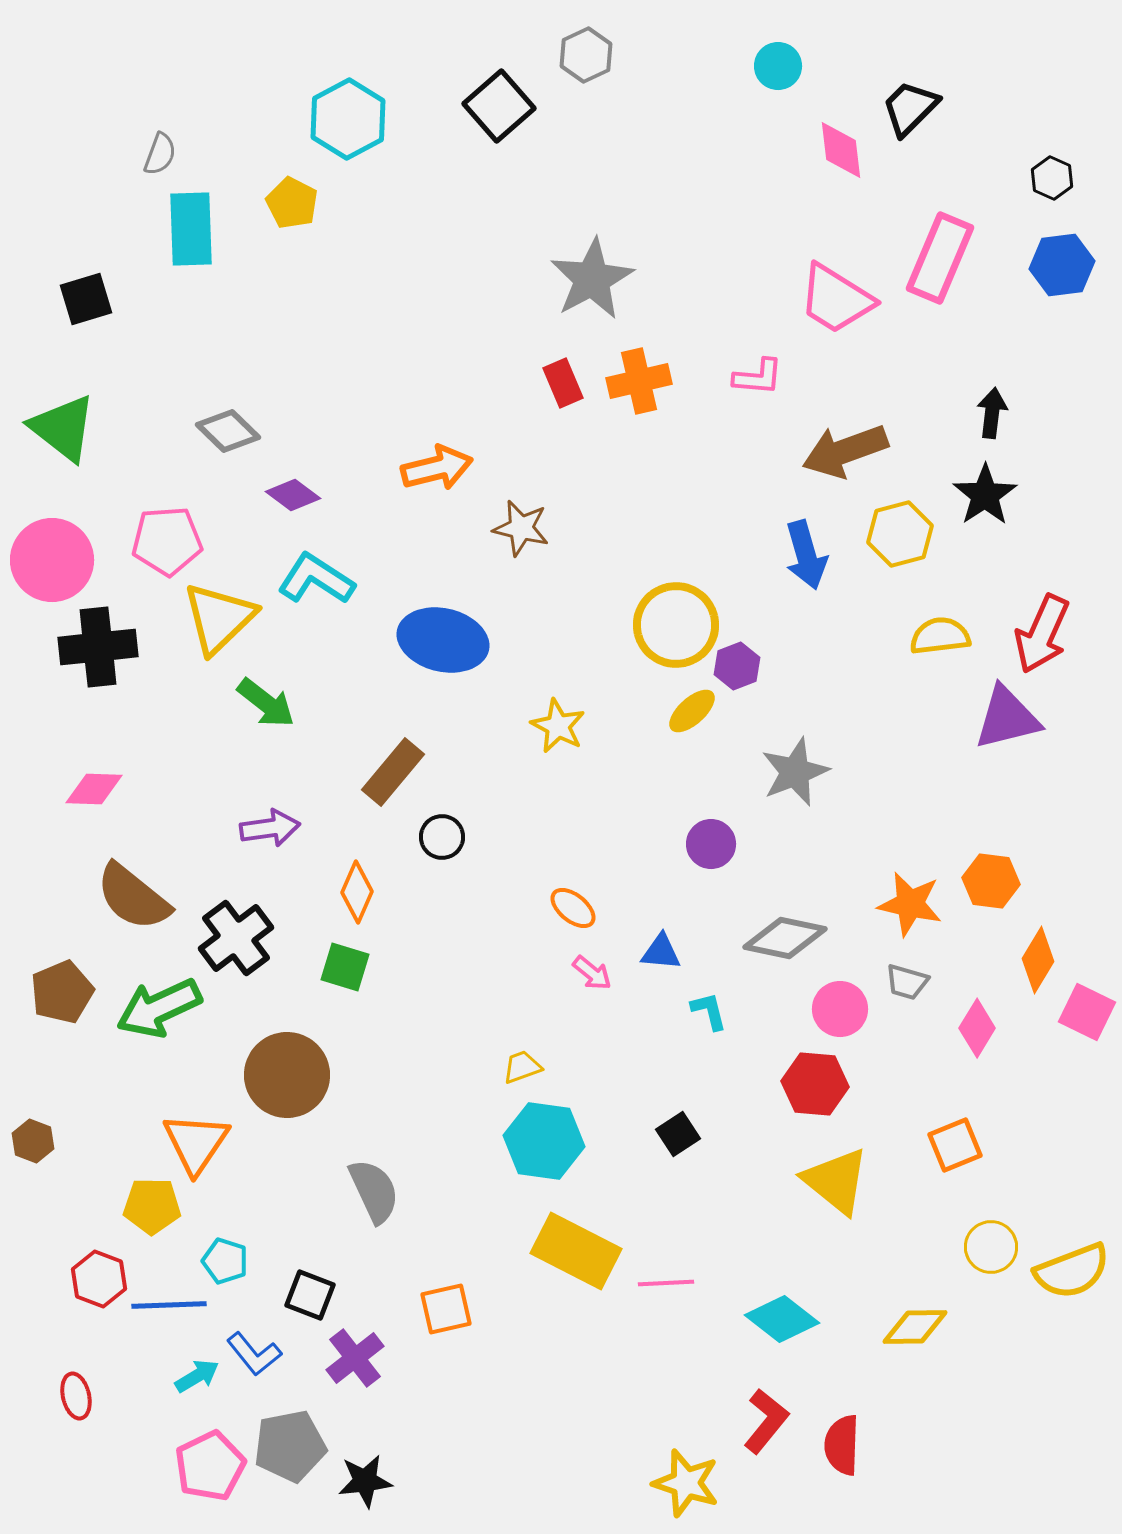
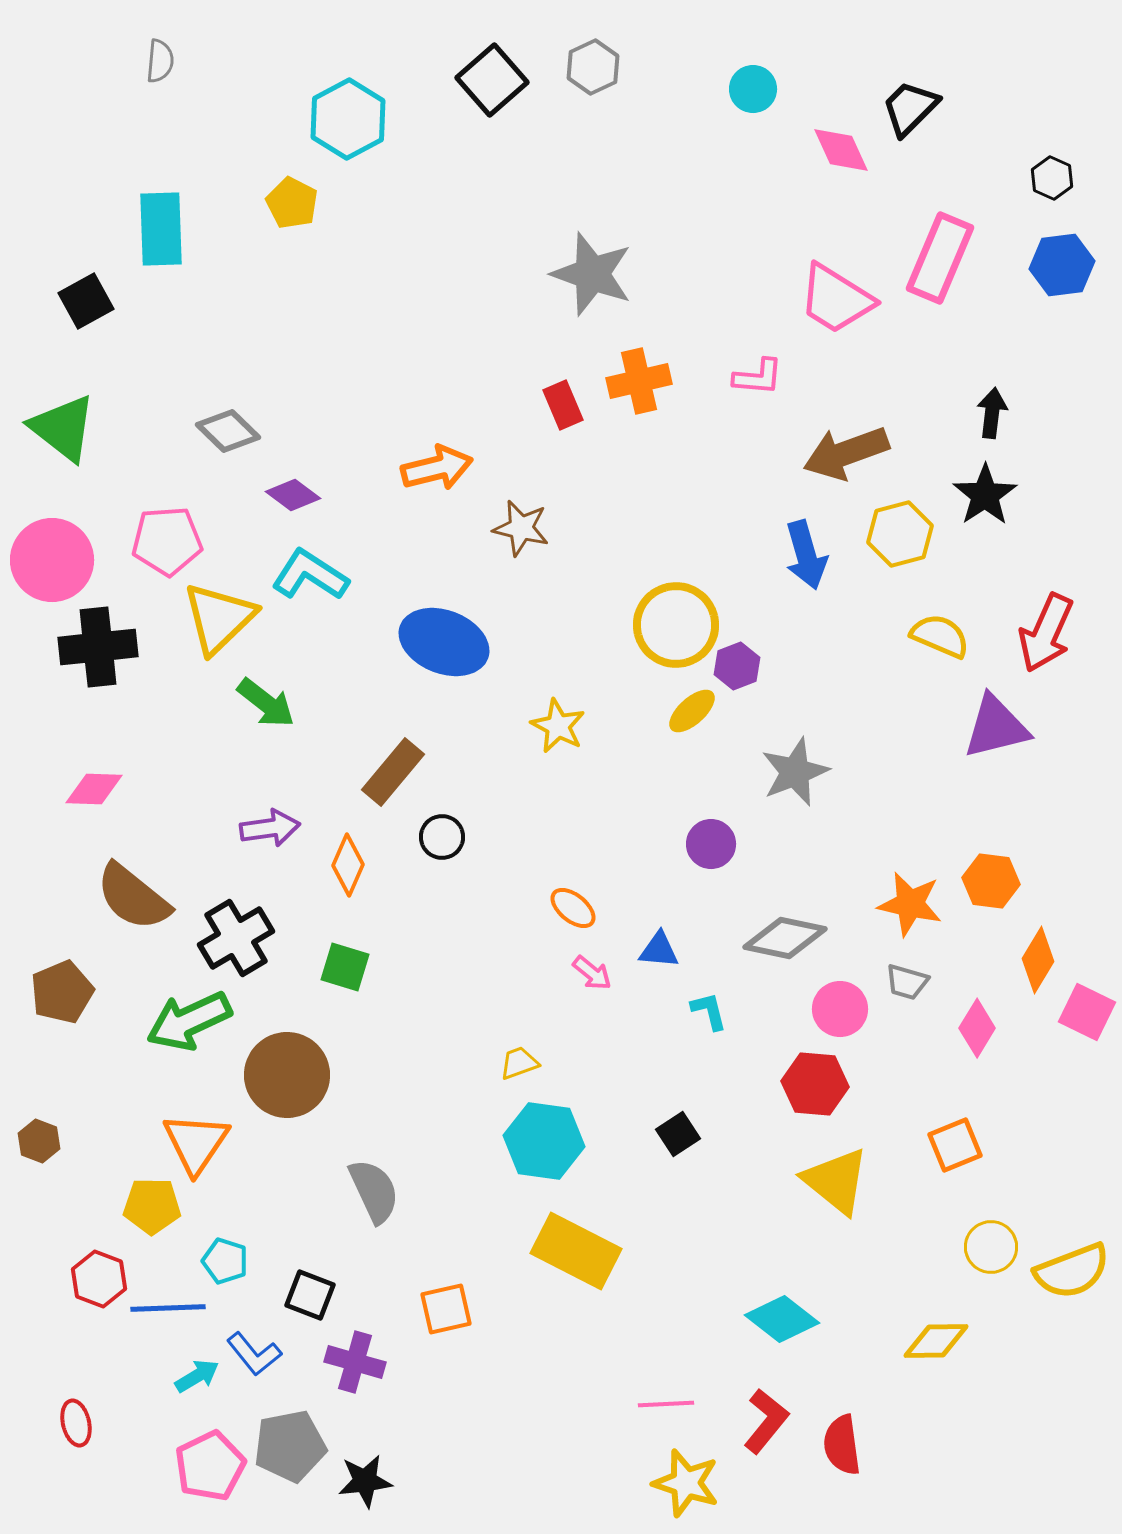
gray hexagon at (586, 55): moved 7 px right, 12 px down
cyan circle at (778, 66): moved 25 px left, 23 px down
black square at (499, 106): moved 7 px left, 26 px up
pink diamond at (841, 150): rotated 18 degrees counterclockwise
gray semicircle at (160, 154): moved 93 px up; rotated 15 degrees counterclockwise
cyan rectangle at (191, 229): moved 30 px left
gray star at (592, 279): moved 5 px up; rotated 24 degrees counterclockwise
black square at (86, 299): moved 2 px down; rotated 12 degrees counterclockwise
red rectangle at (563, 383): moved 22 px down
brown arrow at (845, 451): moved 1 px right, 2 px down
cyan L-shape at (316, 579): moved 6 px left, 4 px up
red arrow at (1042, 634): moved 4 px right, 1 px up
yellow semicircle at (940, 636): rotated 30 degrees clockwise
blue ellipse at (443, 640): moved 1 px right, 2 px down; rotated 8 degrees clockwise
purple triangle at (1007, 718): moved 11 px left, 9 px down
orange diamond at (357, 892): moved 9 px left, 27 px up
black cross at (236, 938): rotated 6 degrees clockwise
blue triangle at (661, 952): moved 2 px left, 2 px up
green arrow at (159, 1008): moved 30 px right, 13 px down
yellow trapezoid at (522, 1067): moved 3 px left, 4 px up
brown hexagon at (33, 1141): moved 6 px right
pink line at (666, 1283): moved 121 px down
blue line at (169, 1305): moved 1 px left, 3 px down
yellow diamond at (915, 1327): moved 21 px right, 14 px down
purple cross at (355, 1358): moved 4 px down; rotated 36 degrees counterclockwise
red ellipse at (76, 1396): moved 27 px down
red semicircle at (842, 1445): rotated 10 degrees counterclockwise
